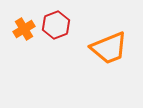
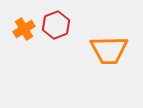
orange trapezoid: moved 2 px down; rotated 21 degrees clockwise
